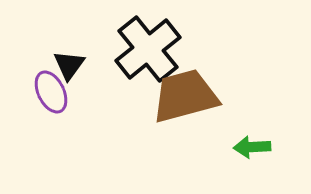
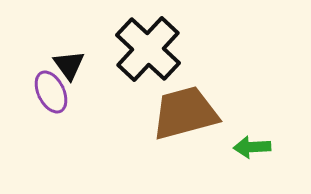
black cross: rotated 8 degrees counterclockwise
black triangle: rotated 12 degrees counterclockwise
brown trapezoid: moved 17 px down
